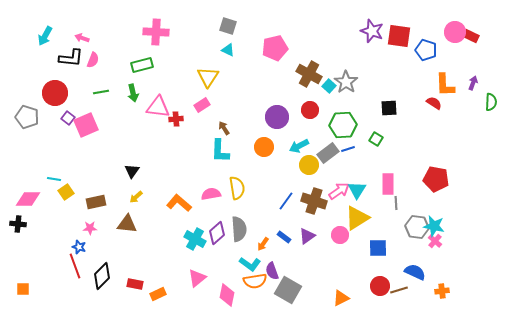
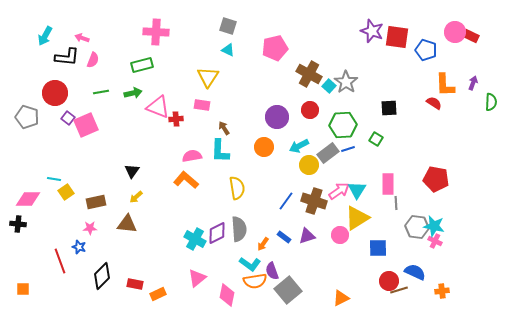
red square at (399, 36): moved 2 px left, 1 px down
black L-shape at (71, 58): moved 4 px left, 1 px up
green arrow at (133, 93): rotated 90 degrees counterclockwise
pink rectangle at (202, 105): rotated 42 degrees clockwise
pink triangle at (158, 107): rotated 15 degrees clockwise
pink semicircle at (211, 194): moved 19 px left, 38 px up
orange L-shape at (179, 203): moved 7 px right, 23 px up
purple diamond at (217, 233): rotated 15 degrees clockwise
purple triangle at (307, 236): rotated 18 degrees clockwise
pink cross at (435, 241): rotated 16 degrees counterclockwise
red line at (75, 266): moved 15 px left, 5 px up
red circle at (380, 286): moved 9 px right, 5 px up
gray square at (288, 290): rotated 20 degrees clockwise
